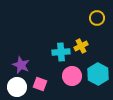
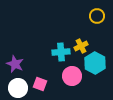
yellow circle: moved 2 px up
purple star: moved 6 px left, 1 px up
cyan hexagon: moved 3 px left, 11 px up
white circle: moved 1 px right, 1 px down
